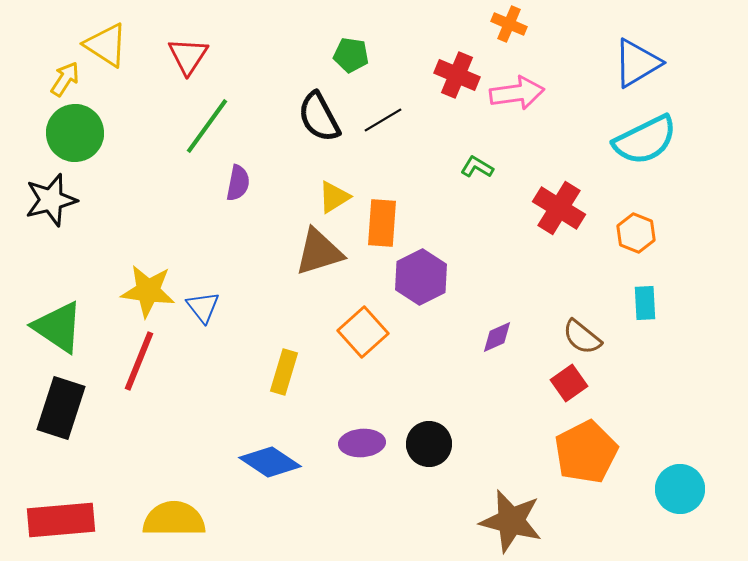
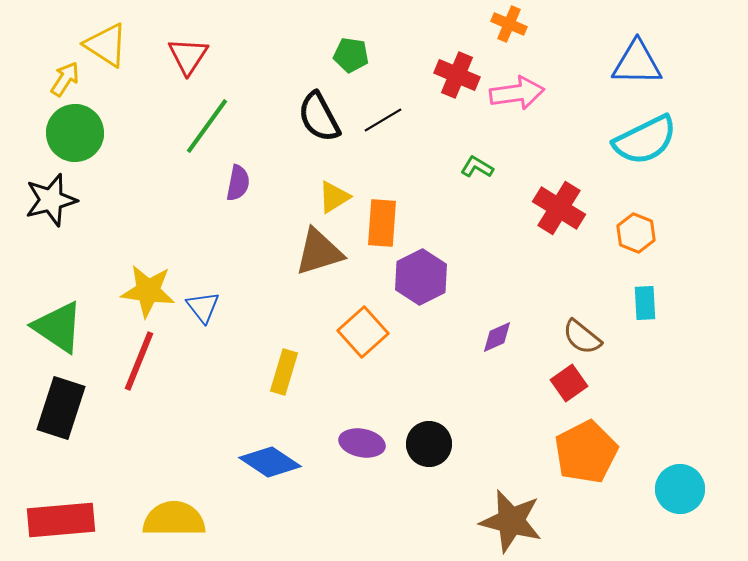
blue triangle at (637, 63): rotated 32 degrees clockwise
purple ellipse at (362, 443): rotated 15 degrees clockwise
